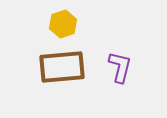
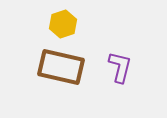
brown rectangle: moved 1 px left; rotated 18 degrees clockwise
